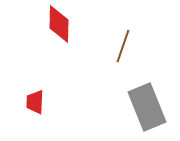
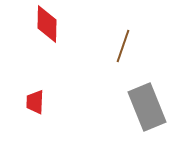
red diamond: moved 12 px left
